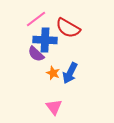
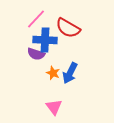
pink line: rotated 10 degrees counterclockwise
purple semicircle: rotated 24 degrees counterclockwise
